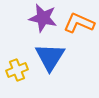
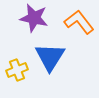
purple star: moved 9 px left
orange L-shape: moved 1 px up; rotated 28 degrees clockwise
